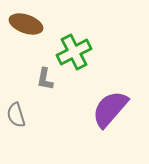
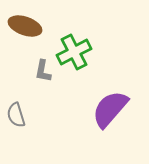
brown ellipse: moved 1 px left, 2 px down
gray L-shape: moved 2 px left, 8 px up
